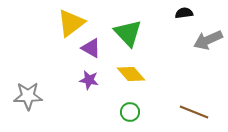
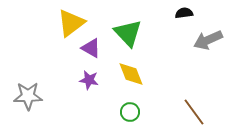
yellow diamond: rotated 20 degrees clockwise
brown line: rotated 32 degrees clockwise
